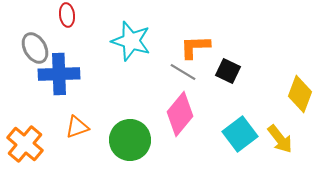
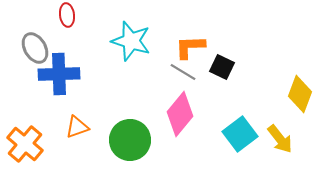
orange L-shape: moved 5 px left
black square: moved 6 px left, 4 px up
